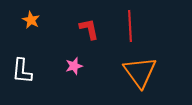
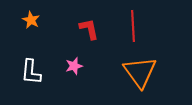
red line: moved 3 px right
white L-shape: moved 9 px right, 1 px down
